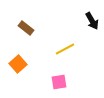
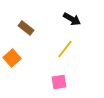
black arrow: moved 20 px left, 2 px up; rotated 30 degrees counterclockwise
yellow line: rotated 24 degrees counterclockwise
orange square: moved 6 px left, 6 px up
